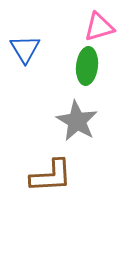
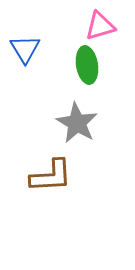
pink triangle: moved 1 px right, 1 px up
green ellipse: moved 1 px up; rotated 15 degrees counterclockwise
gray star: moved 2 px down
